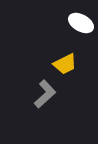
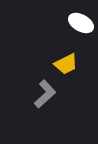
yellow trapezoid: moved 1 px right
